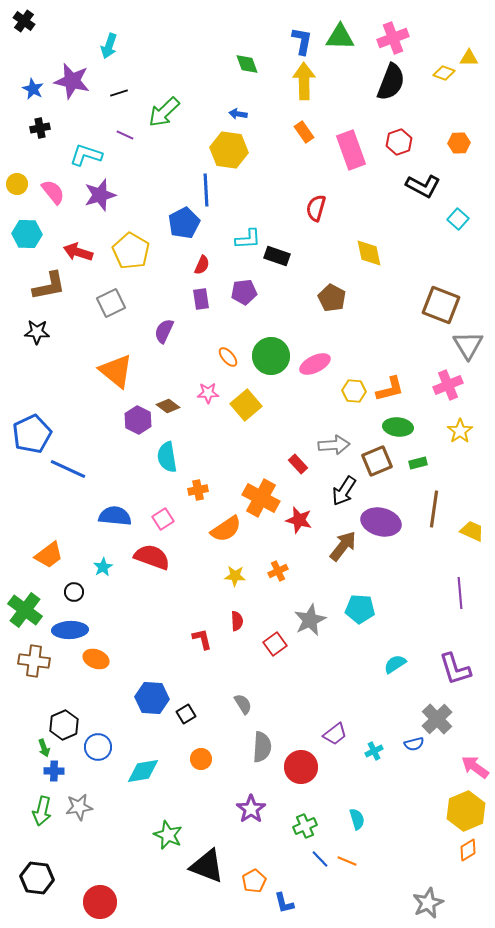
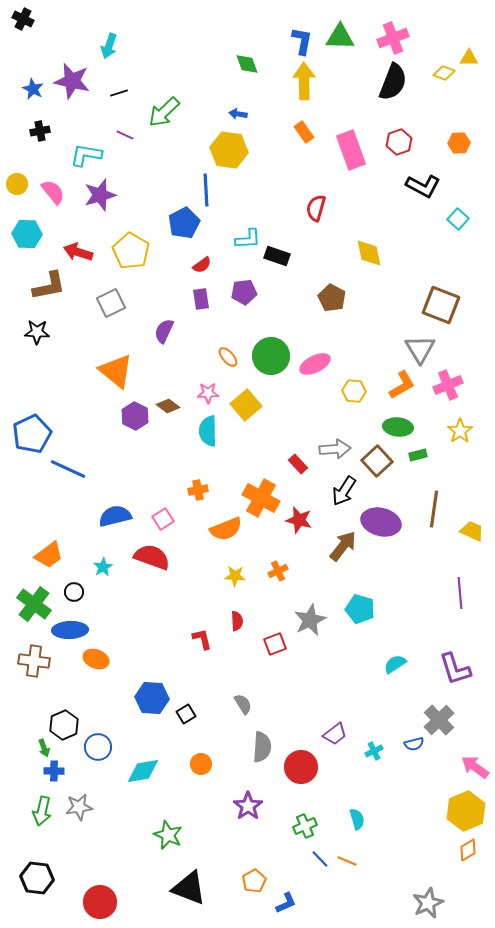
black cross at (24, 21): moved 1 px left, 2 px up; rotated 10 degrees counterclockwise
black semicircle at (391, 82): moved 2 px right
black cross at (40, 128): moved 3 px down
cyan L-shape at (86, 155): rotated 8 degrees counterclockwise
red semicircle at (202, 265): rotated 30 degrees clockwise
gray triangle at (468, 345): moved 48 px left, 4 px down
orange L-shape at (390, 389): moved 12 px right, 4 px up; rotated 16 degrees counterclockwise
purple hexagon at (138, 420): moved 3 px left, 4 px up
gray arrow at (334, 445): moved 1 px right, 4 px down
cyan semicircle at (167, 457): moved 41 px right, 26 px up; rotated 8 degrees clockwise
brown square at (377, 461): rotated 20 degrees counterclockwise
green rectangle at (418, 463): moved 8 px up
blue semicircle at (115, 516): rotated 20 degrees counterclockwise
orange semicircle at (226, 529): rotated 12 degrees clockwise
cyan pentagon at (360, 609): rotated 12 degrees clockwise
green cross at (25, 610): moved 9 px right, 6 px up
red square at (275, 644): rotated 15 degrees clockwise
gray cross at (437, 719): moved 2 px right, 1 px down
orange circle at (201, 759): moved 5 px down
purple star at (251, 809): moved 3 px left, 3 px up
black triangle at (207, 866): moved 18 px left, 22 px down
blue L-shape at (284, 903): moved 2 px right; rotated 100 degrees counterclockwise
